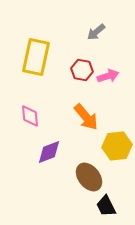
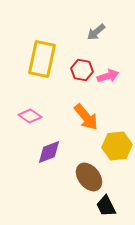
yellow rectangle: moved 6 px right, 2 px down
pink diamond: rotated 50 degrees counterclockwise
